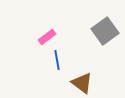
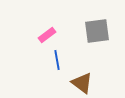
gray square: moved 8 px left; rotated 28 degrees clockwise
pink rectangle: moved 2 px up
